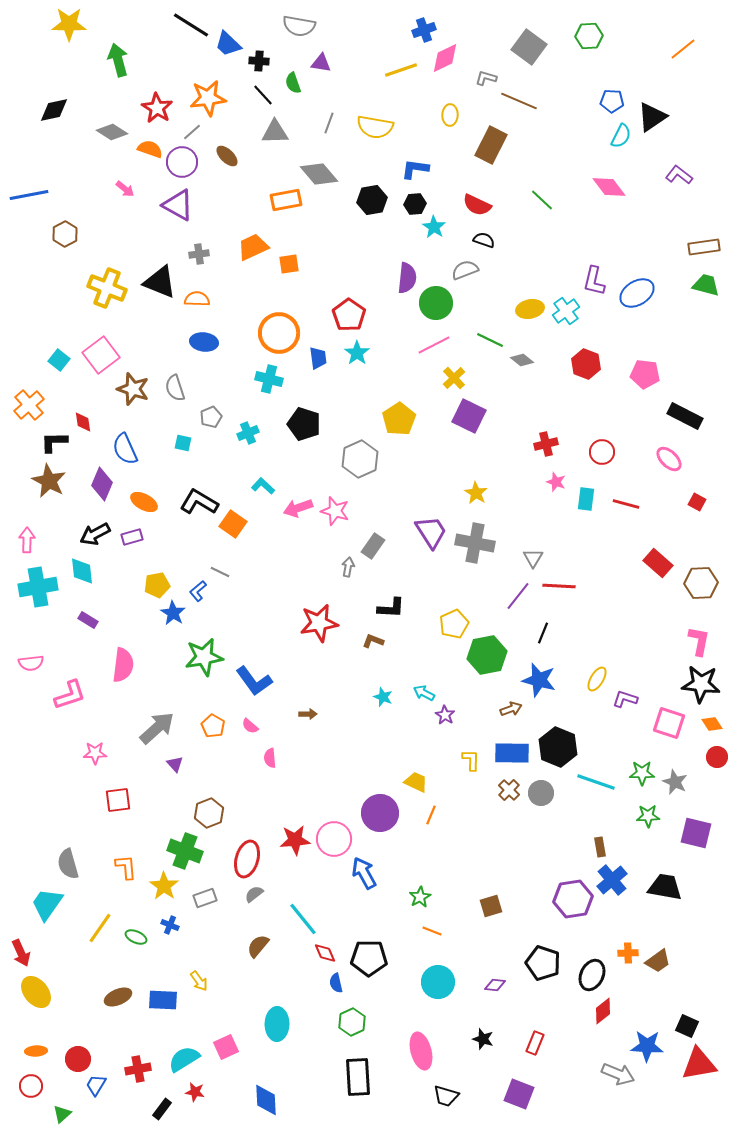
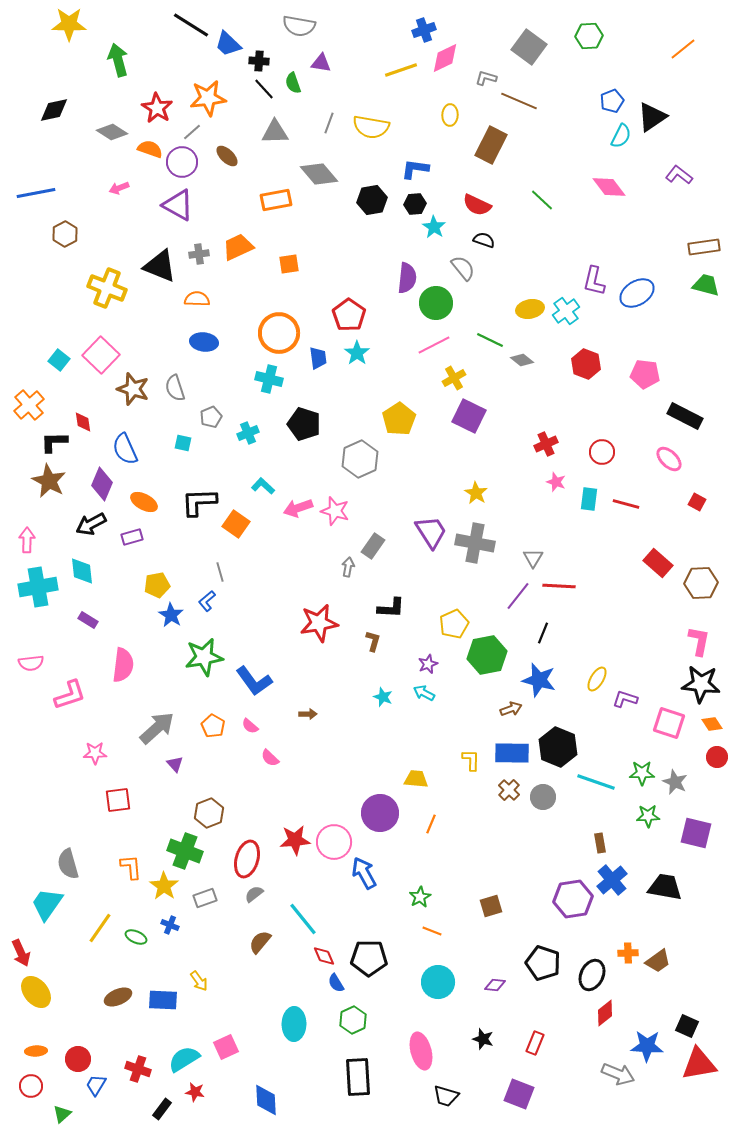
black line at (263, 95): moved 1 px right, 6 px up
blue pentagon at (612, 101): rotated 25 degrees counterclockwise
yellow semicircle at (375, 127): moved 4 px left
pink arrow at (125, 189): moved 6 px left, 1 px up; rotated 120 degrees clockwise
blue line at (29, 195): moved 7 px right, 2 px up
orange rectangle at (286, 200): moved 10 px left
orange trapezoid at (253, 247): moved 15 px left
gray semicircle at (465, 270): moved 2 px left, 2 px up; rotated 72 degrees clockwise
black triangle at (160, 282): moved 16 px up
pink square at (101, 355): rotated 9 degrees counterclockwise
yellow cross at (454, 378): rotated 15 degrees clockwise
red cross at (546, 444): rotated 10 degrees counterclockwise
cyan rectangle at (586, 499): moved 3 px right
black L-shape at (199, 502): rotated 33 degrees counterclockwise
orange square at (233, 524): moved 3 px right
black arrow at (95, 534): moved 4 px left, 10 px up
gray line at (220, 572): rotated 48 degrees clockwise
blue L-shape at (198, 591): moved 9 px right, 10 px down
blue star at (173, 613): moved 2 px left, 2 px down
brown L-shape at (373, 641): rotated 85 degrees clockwise
purple star at (445, 715): moved 17 px left, 51 px up; rotated 18 degrees clockwise
pink semicircle at (270, 758): rotated 42 degrees counterclockwise
yellow trapezoid at (416, 782): moved 3 px up; rotated 20 degrees counterclockwise
gray circle at (541, 793): moved 2 px right, 4 px down
orange line at (431, 815): moved 9 px down
pink circle at (334, 839): moved 3 px down
brown rectangle at (600, 847): moved 4 px up
orange L-shape at (126, 867): moved 5 px right
brown semicircle at (258, 946): moved 2 px right, 4 px up
red diamond at (325, 953): moved 1 px left, 3 px down
blue semicircle at (336, 983): rotated 18 degrees counterclockwise
red diamond at (603, 1011): moved 2 px right, 2 px down
green hexagon at (352, 1022): moved 1 px right, 2 px up
cyan ellipse at (277, 1024): moved 17 px right
red cross at (138, 1069): rotated 30 degrees clockwise
